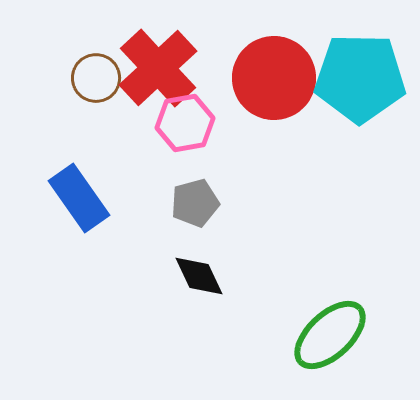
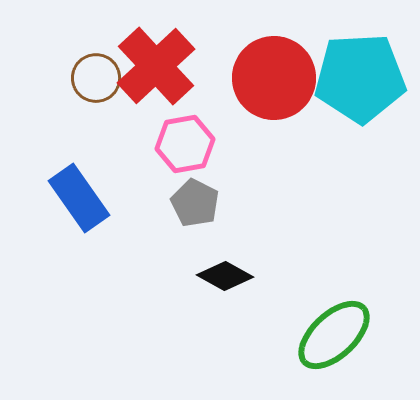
red cross: moved 2 px left, 2 px up
cyan pentagon: rotated 4 degrees counterclockwise
pink hexagon: moved 21 px down
gray pentagon: rotated 30 degrees counterclockwise
black diamond: moved 26 px right; rotated 36 degrees counterclockwise
green ellipse: moved 4 px right
